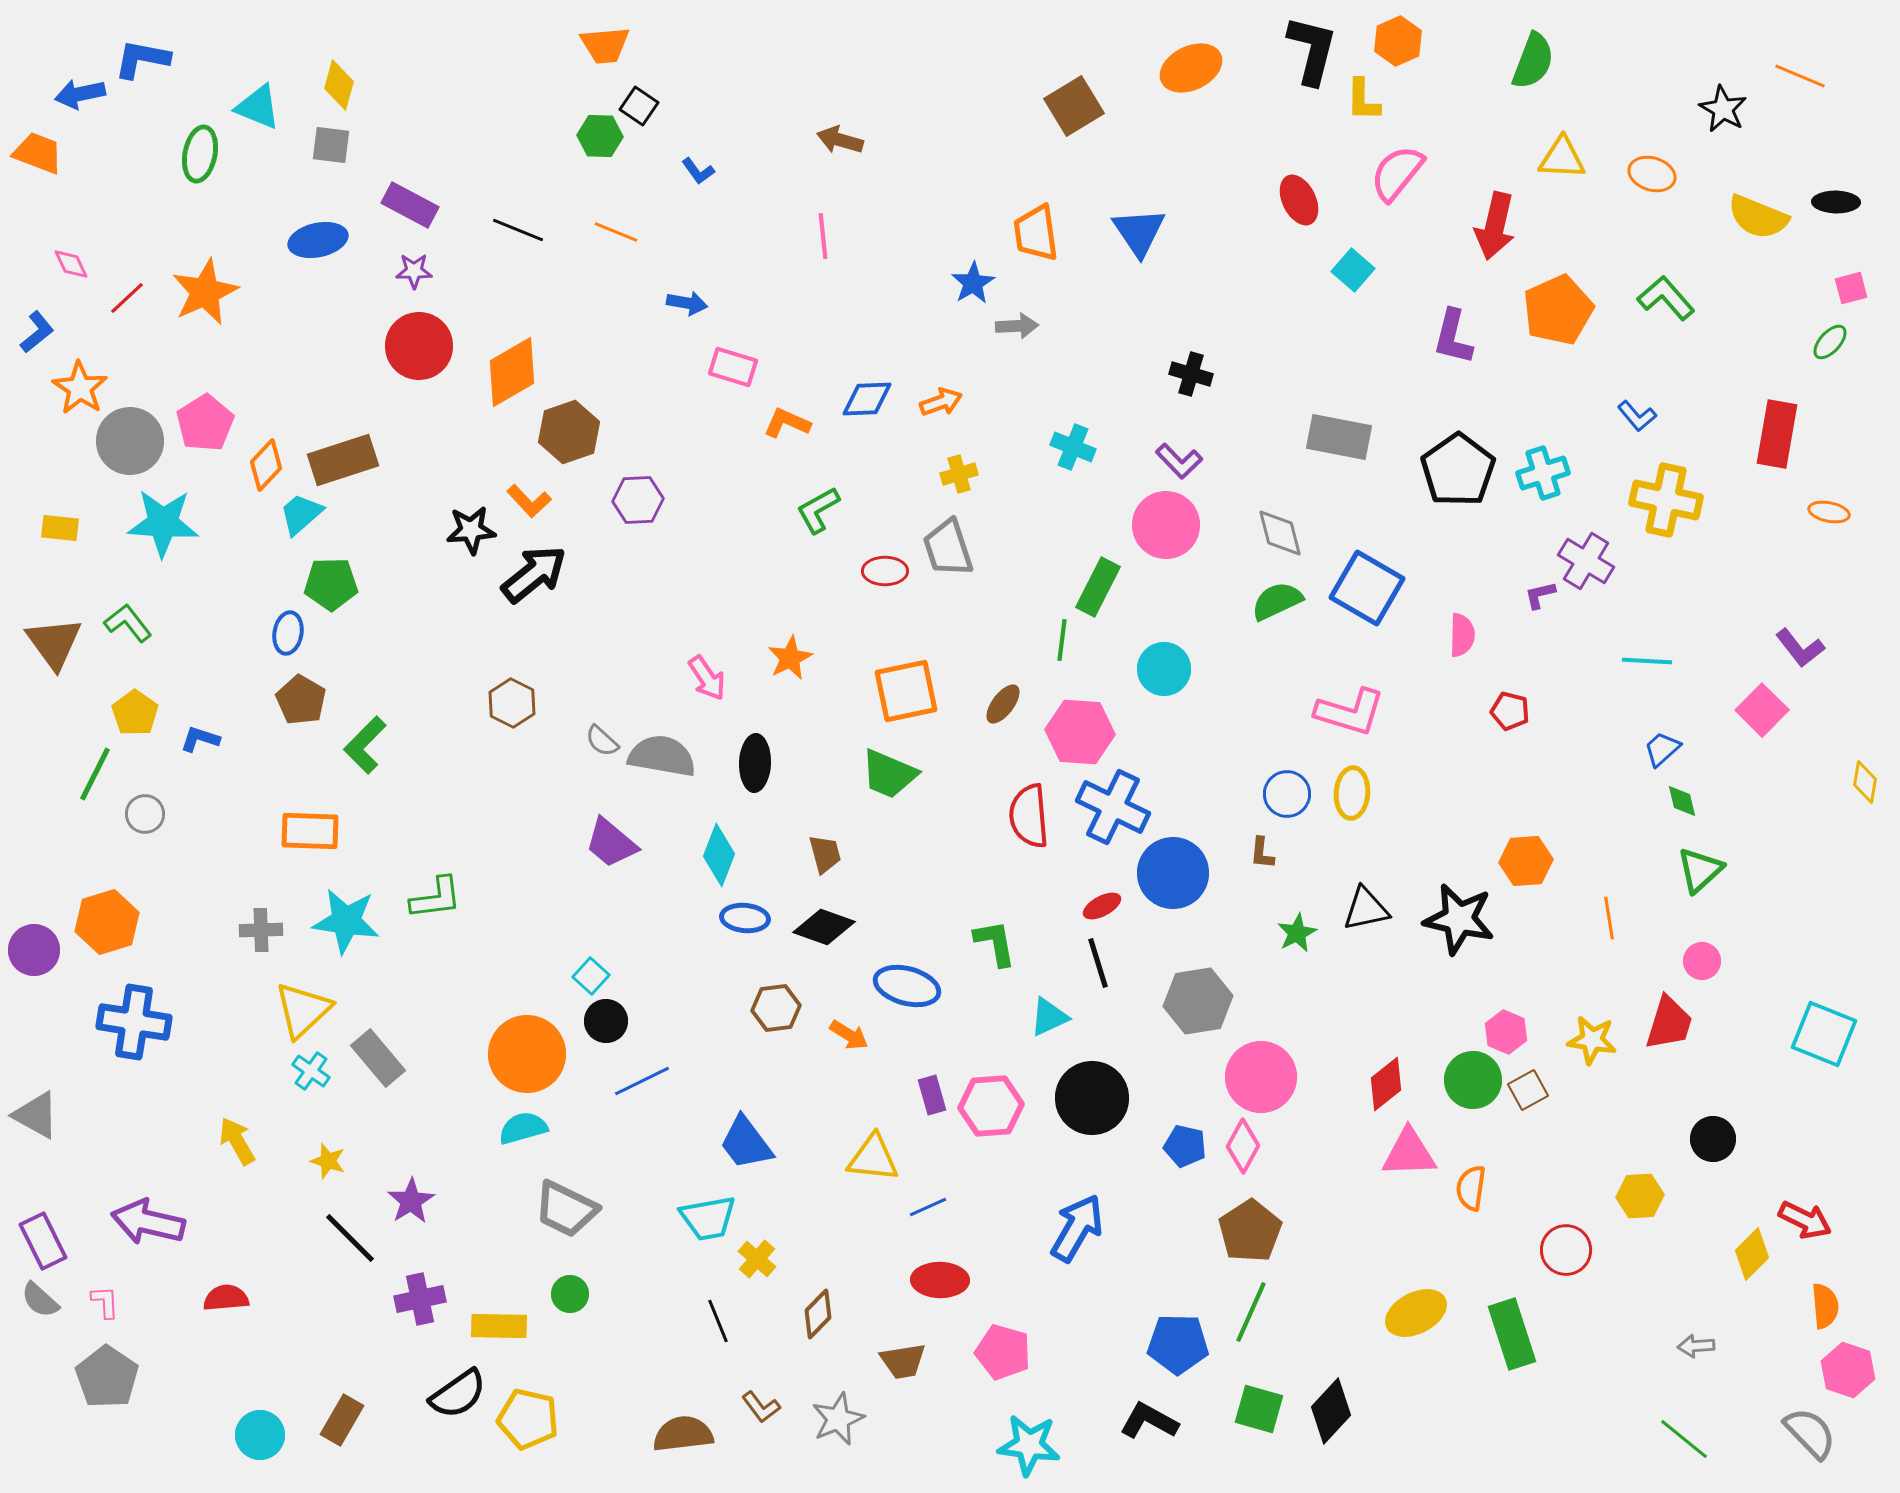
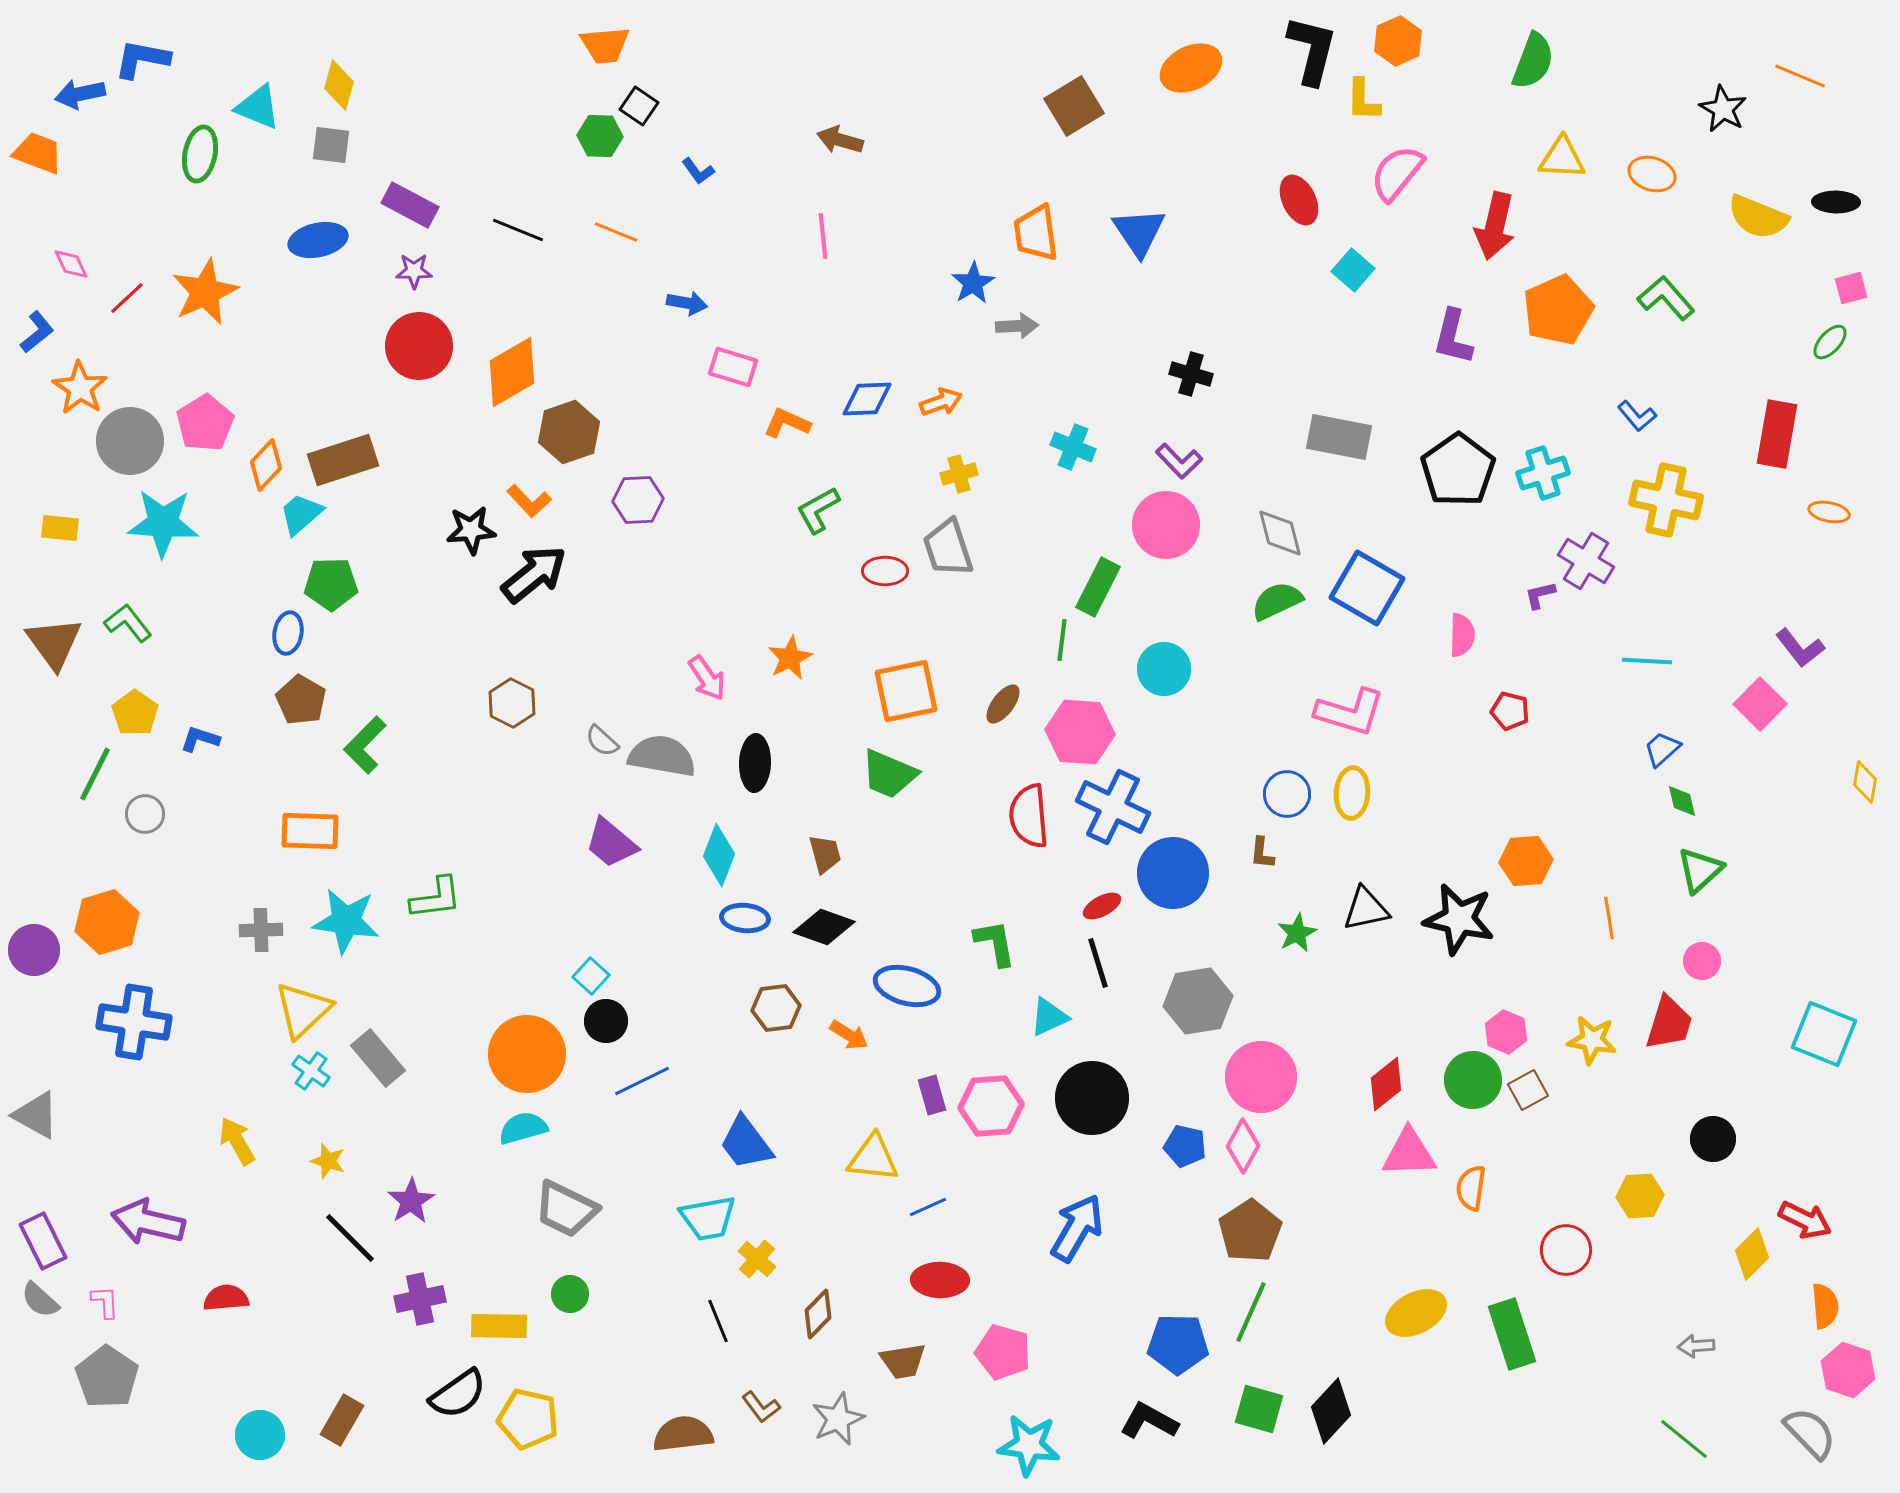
pink square at (1762, 710): moved 2 px left, 6 px up
